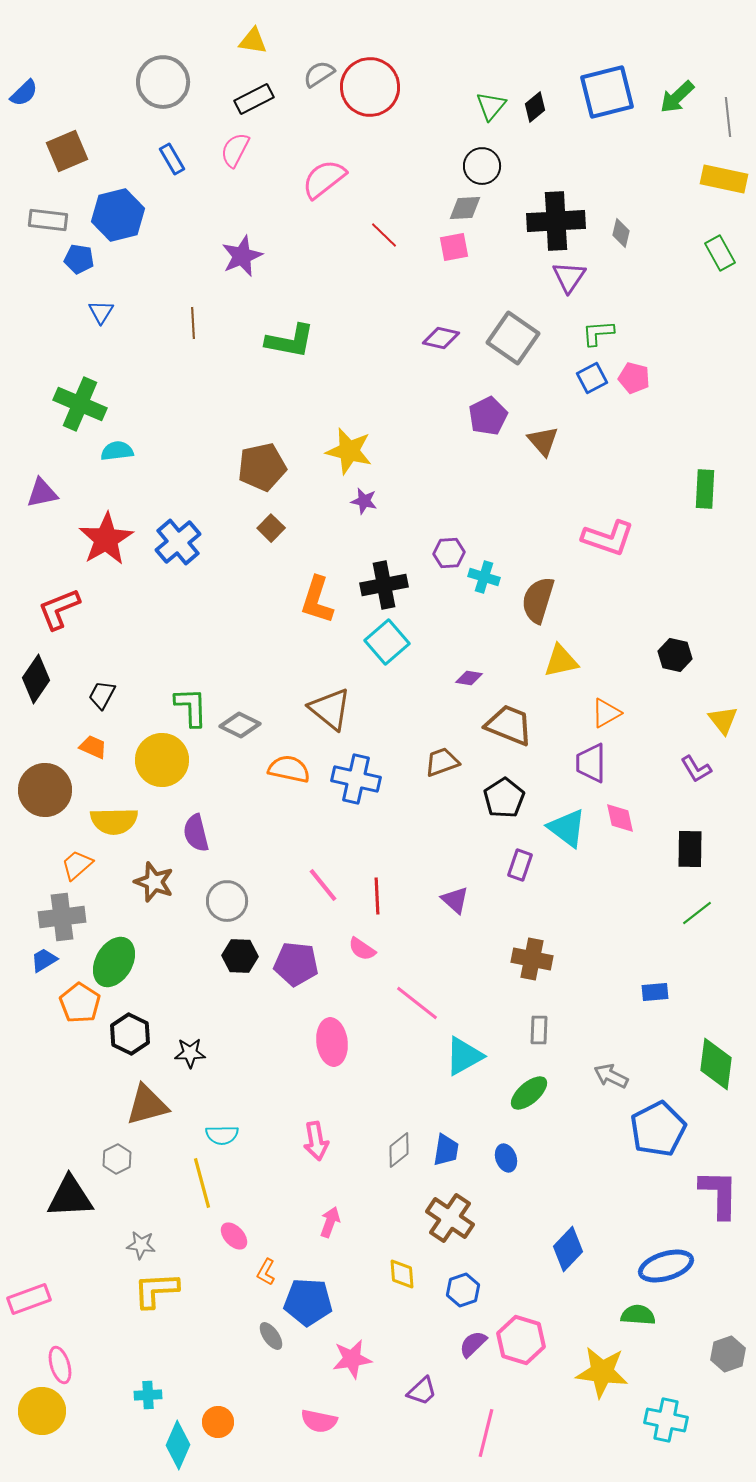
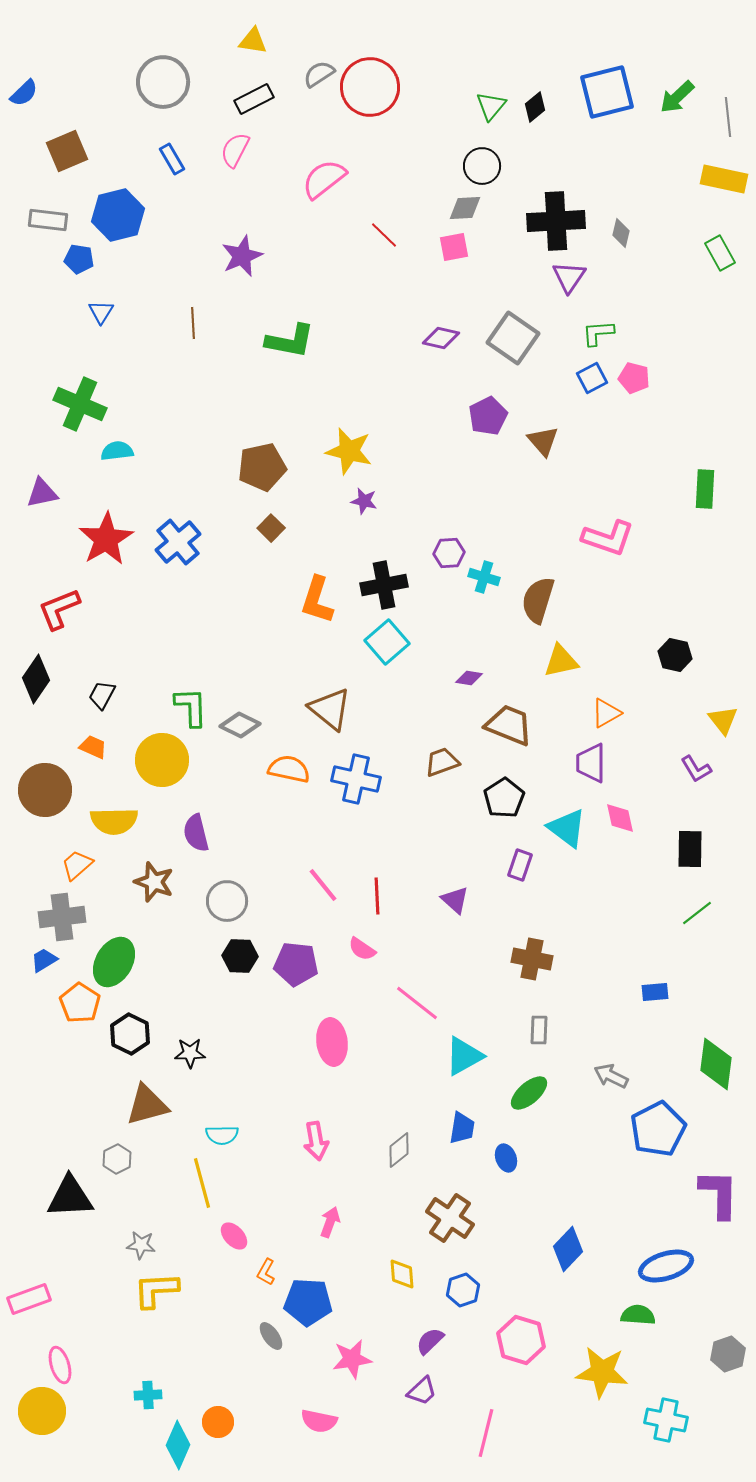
blue trapezoid at (446, 1150): moved 16 px right, 22 px up
purple semicircle at (473, 1344): moved 43 px left, 3 px up
